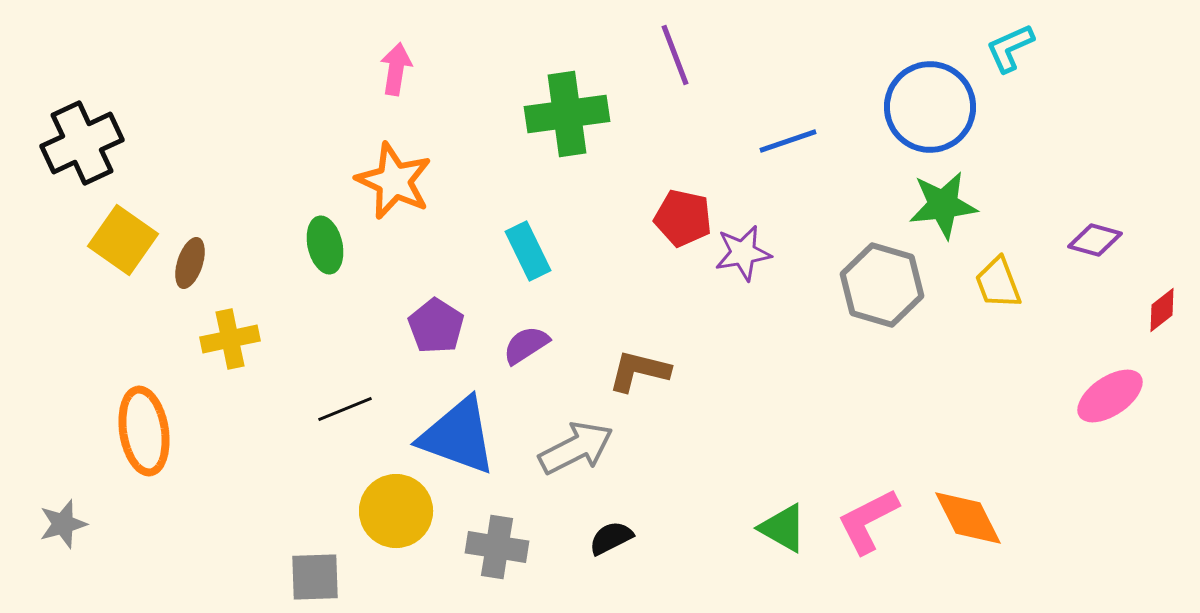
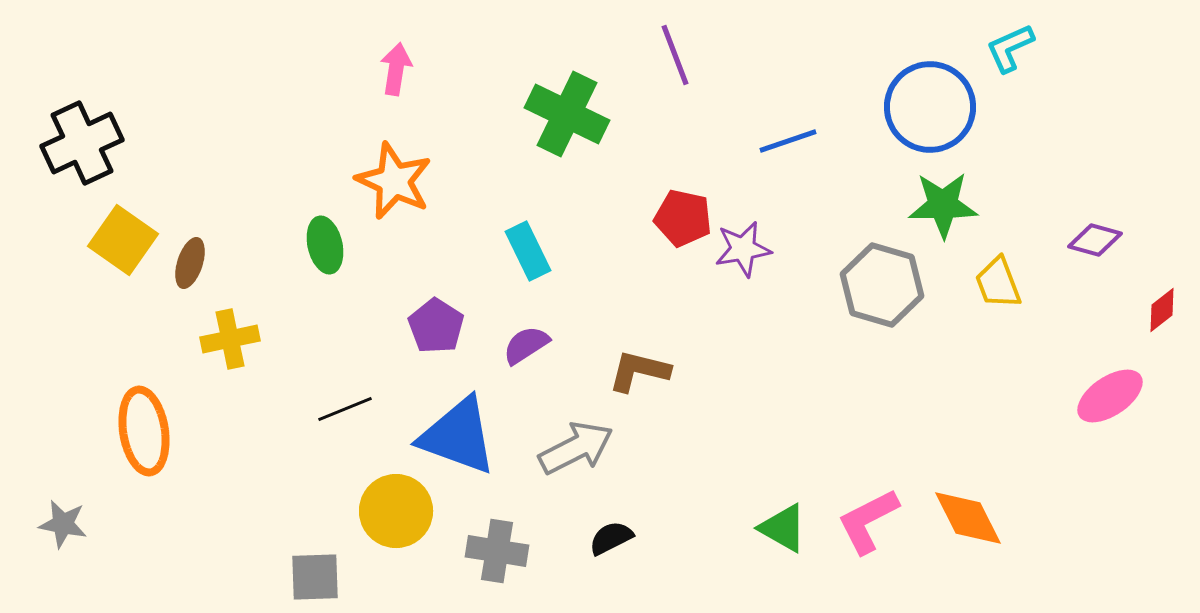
green cross: rotated 34 degrees clockwise
green star: rotated 6 degrees clockwise
purple star: moved 4 px up
gray star: rotated 27 degrees clockwise
gray cross: moved 4 px down
